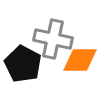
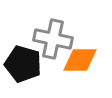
black pentagon: rotated 12 degrees counterclockwise
